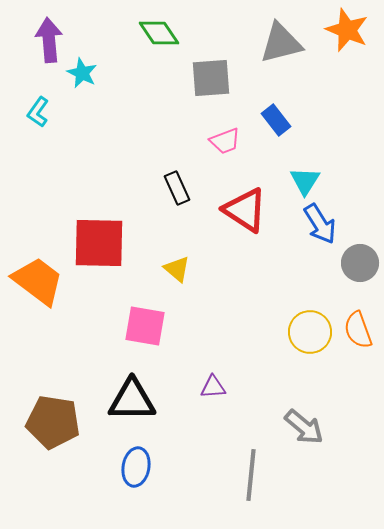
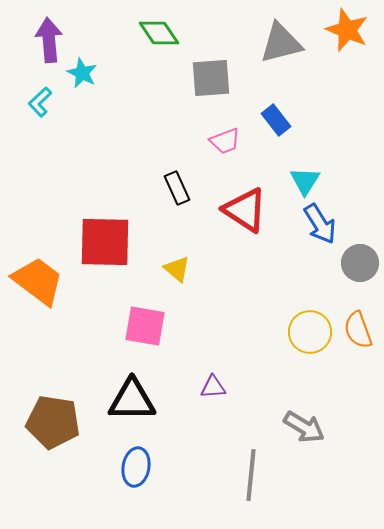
cyan L-shape: moved 2 px right, 10 px up; rotated 12 degrees clockwise
red square: moved 6 px right, 1 px up
gray arrow: rotated 9 degrees counterclockwise
